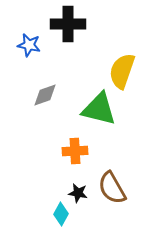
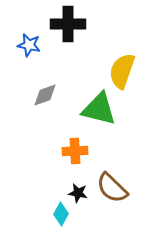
brown semicircle: rotated 16 degrees counterclockwise
